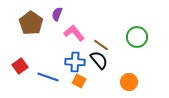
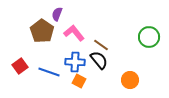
brown pentagon: moved 11 px right, 8 px down
green circle: moved 12 px right
blue line: moved 1 px right, 5 px up
orange circle: moved 1 px right, 2 px up
